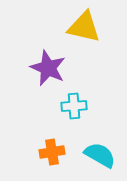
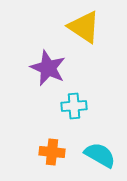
yellow triangle: rotated 21 degrees clockwise
orange cross: rotated 15 degrees clockwise
